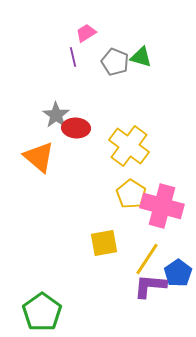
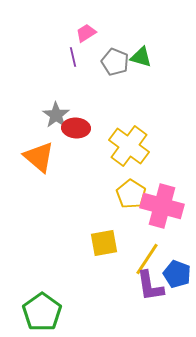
blue pentagon: moved 1 px left, 1 px down; rotated 16 degrees counterclockwise
purple L-shape: rotated 104 degrees counterclockwise
